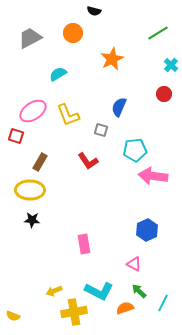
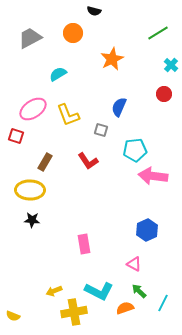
pink ellipse: moved 2 px up
brown rectangle: moved 5 px right
